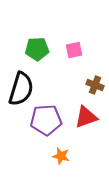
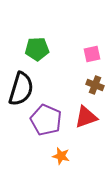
pink square: moved 18 px right, 4 px down
purple pentagon: rotated 28 degrees clockwise
